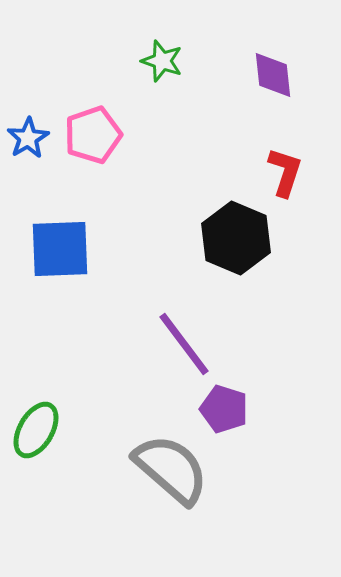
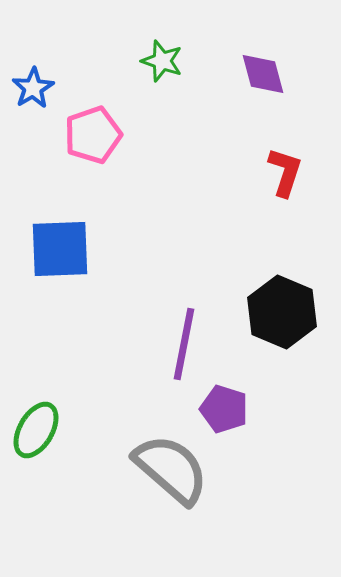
purple diamond: moved 10 px left, 1 px up; rotated 9 degrees counterclockwise
blue star: moved 5 px right, 50 px up
black hexagon: moved 46 px right, 74 px down
purple line: rotated 48 degrees clockwise
